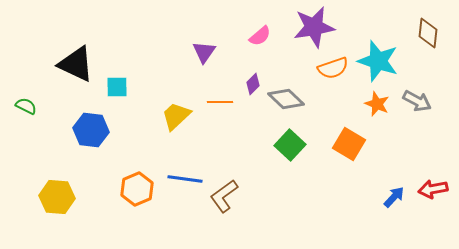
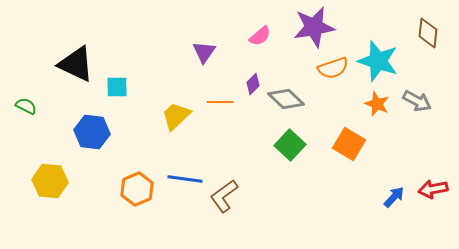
blue hexagon: moved 1 px right, 2 px down
yellow hexagon: moved 7 px left, 16 px up
